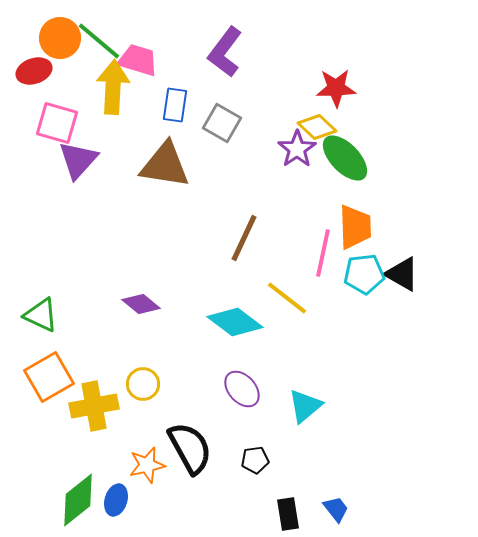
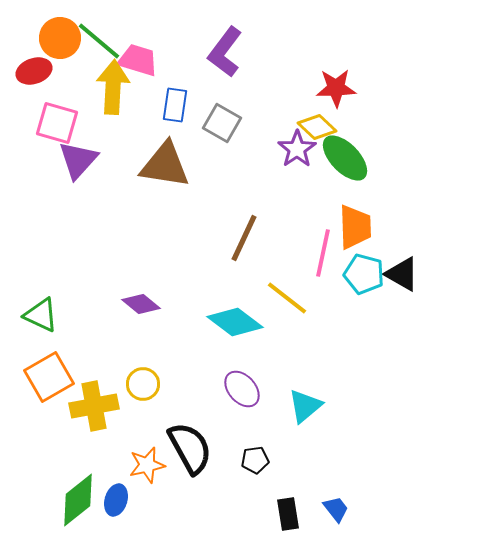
cyan pentagon: rotated 21 degrees clockwise
